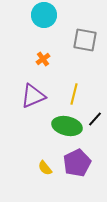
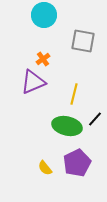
gray square: moved 2 px left, 1 px down
purple triangle: moved 14 px up
